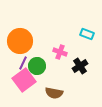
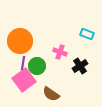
purple line: rotated 16 degrees counterclockwise
brown semicircle: moved 3 px left, 1 px down; rotated 24 degrees clockwise
